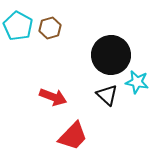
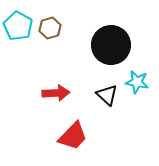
black circle: moved 10 px up
red arrow: moved 3 px right, 4 px up; rotated 24 degrees counterclockwise
